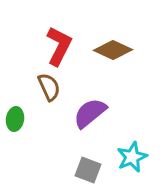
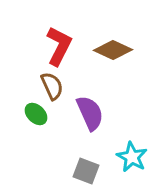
brown semicircle: moved 3 px right, 1 px up
purple semicircle: rotated 105 degrees clockwise
green ellipse: moved 21 px right, 5 px up; rotated 55 degrees counterclockwise
cyan star: rotated 20 degrees counterclockwise
gray square: moved 2 px left, 1 px down
